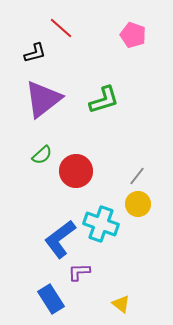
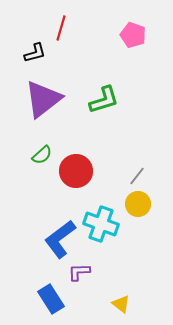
red line: rotated 65 degrees clockwise
